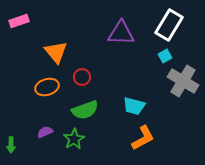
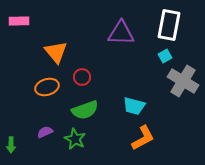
pink rectangle: rotated 18 degrees clockwise
white rectangle: rotated 20 degrees counterclockwise
green star: moved 1 px right; rotated 15 degrees counterclockwise
